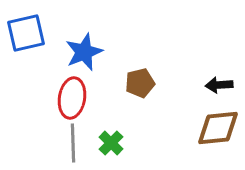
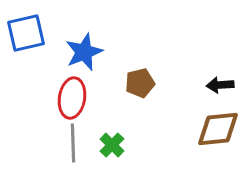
black arrow: moved 1 px right
brown diamond: moved 1 px down
green cross: moved 1 px right, 2 px down
